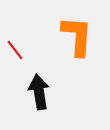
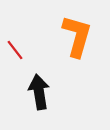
orange L-shape: rotated 12 degrees clockwise
